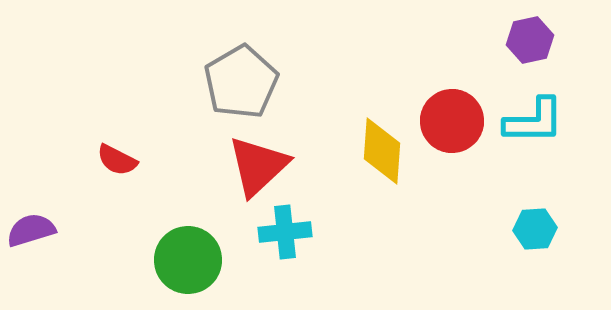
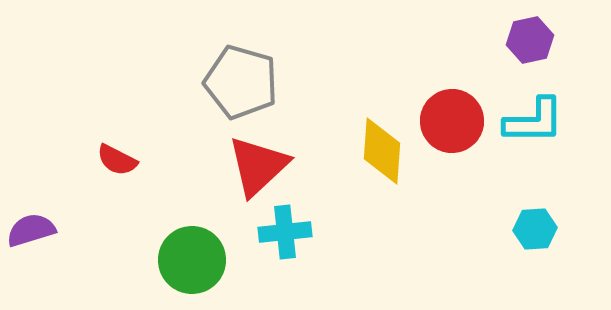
gray pentagon: rotated 26 degrees counterclockwise
green circle: moved 4 px right
